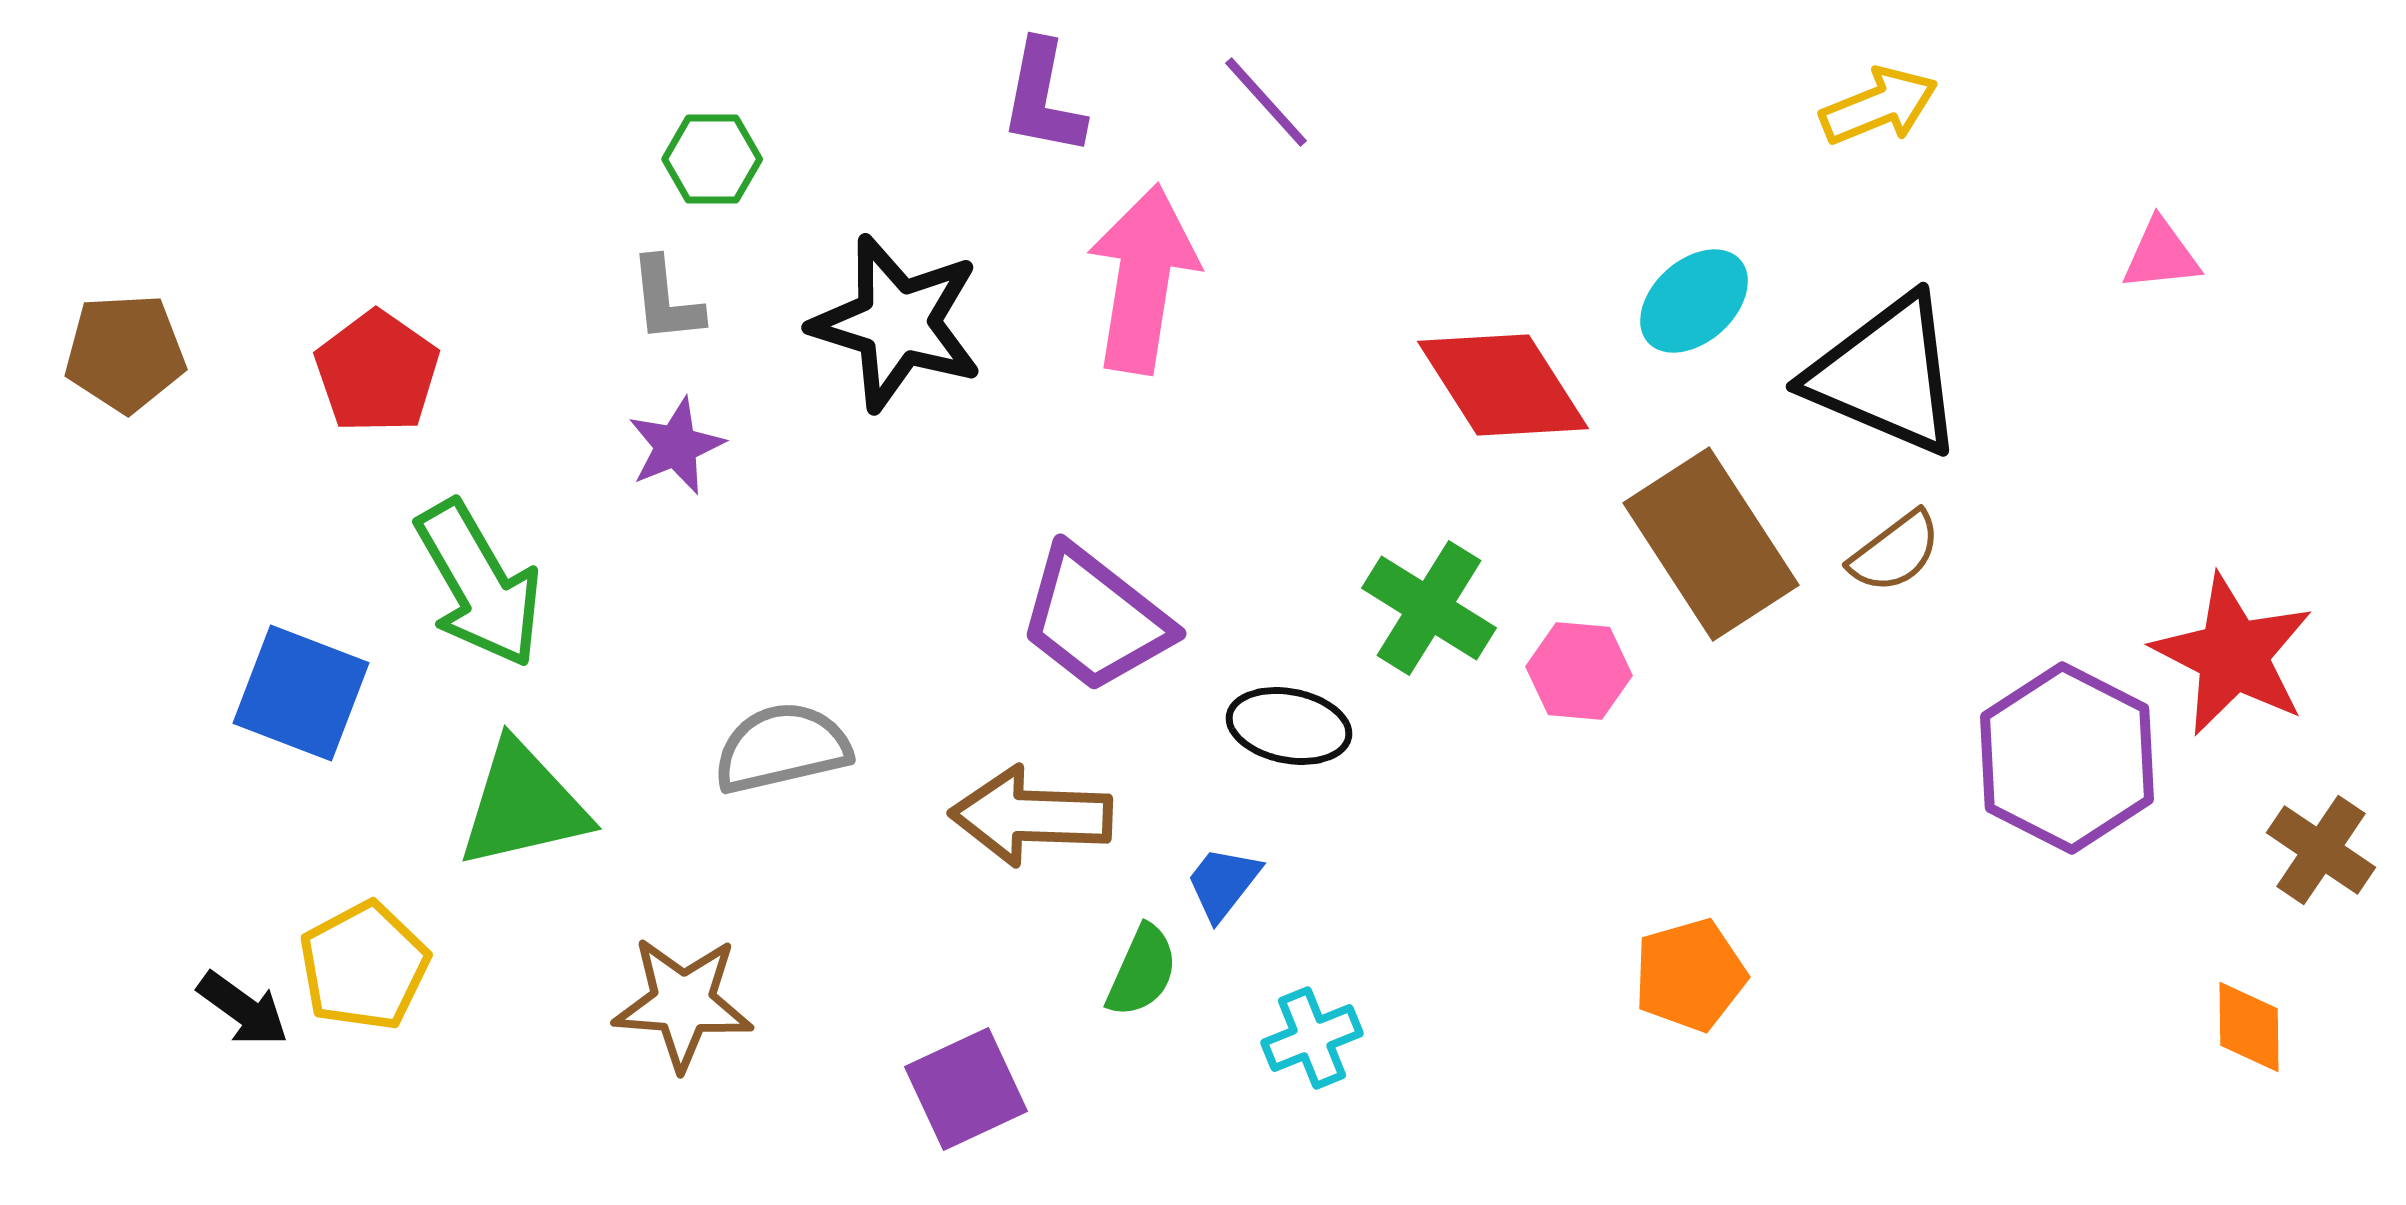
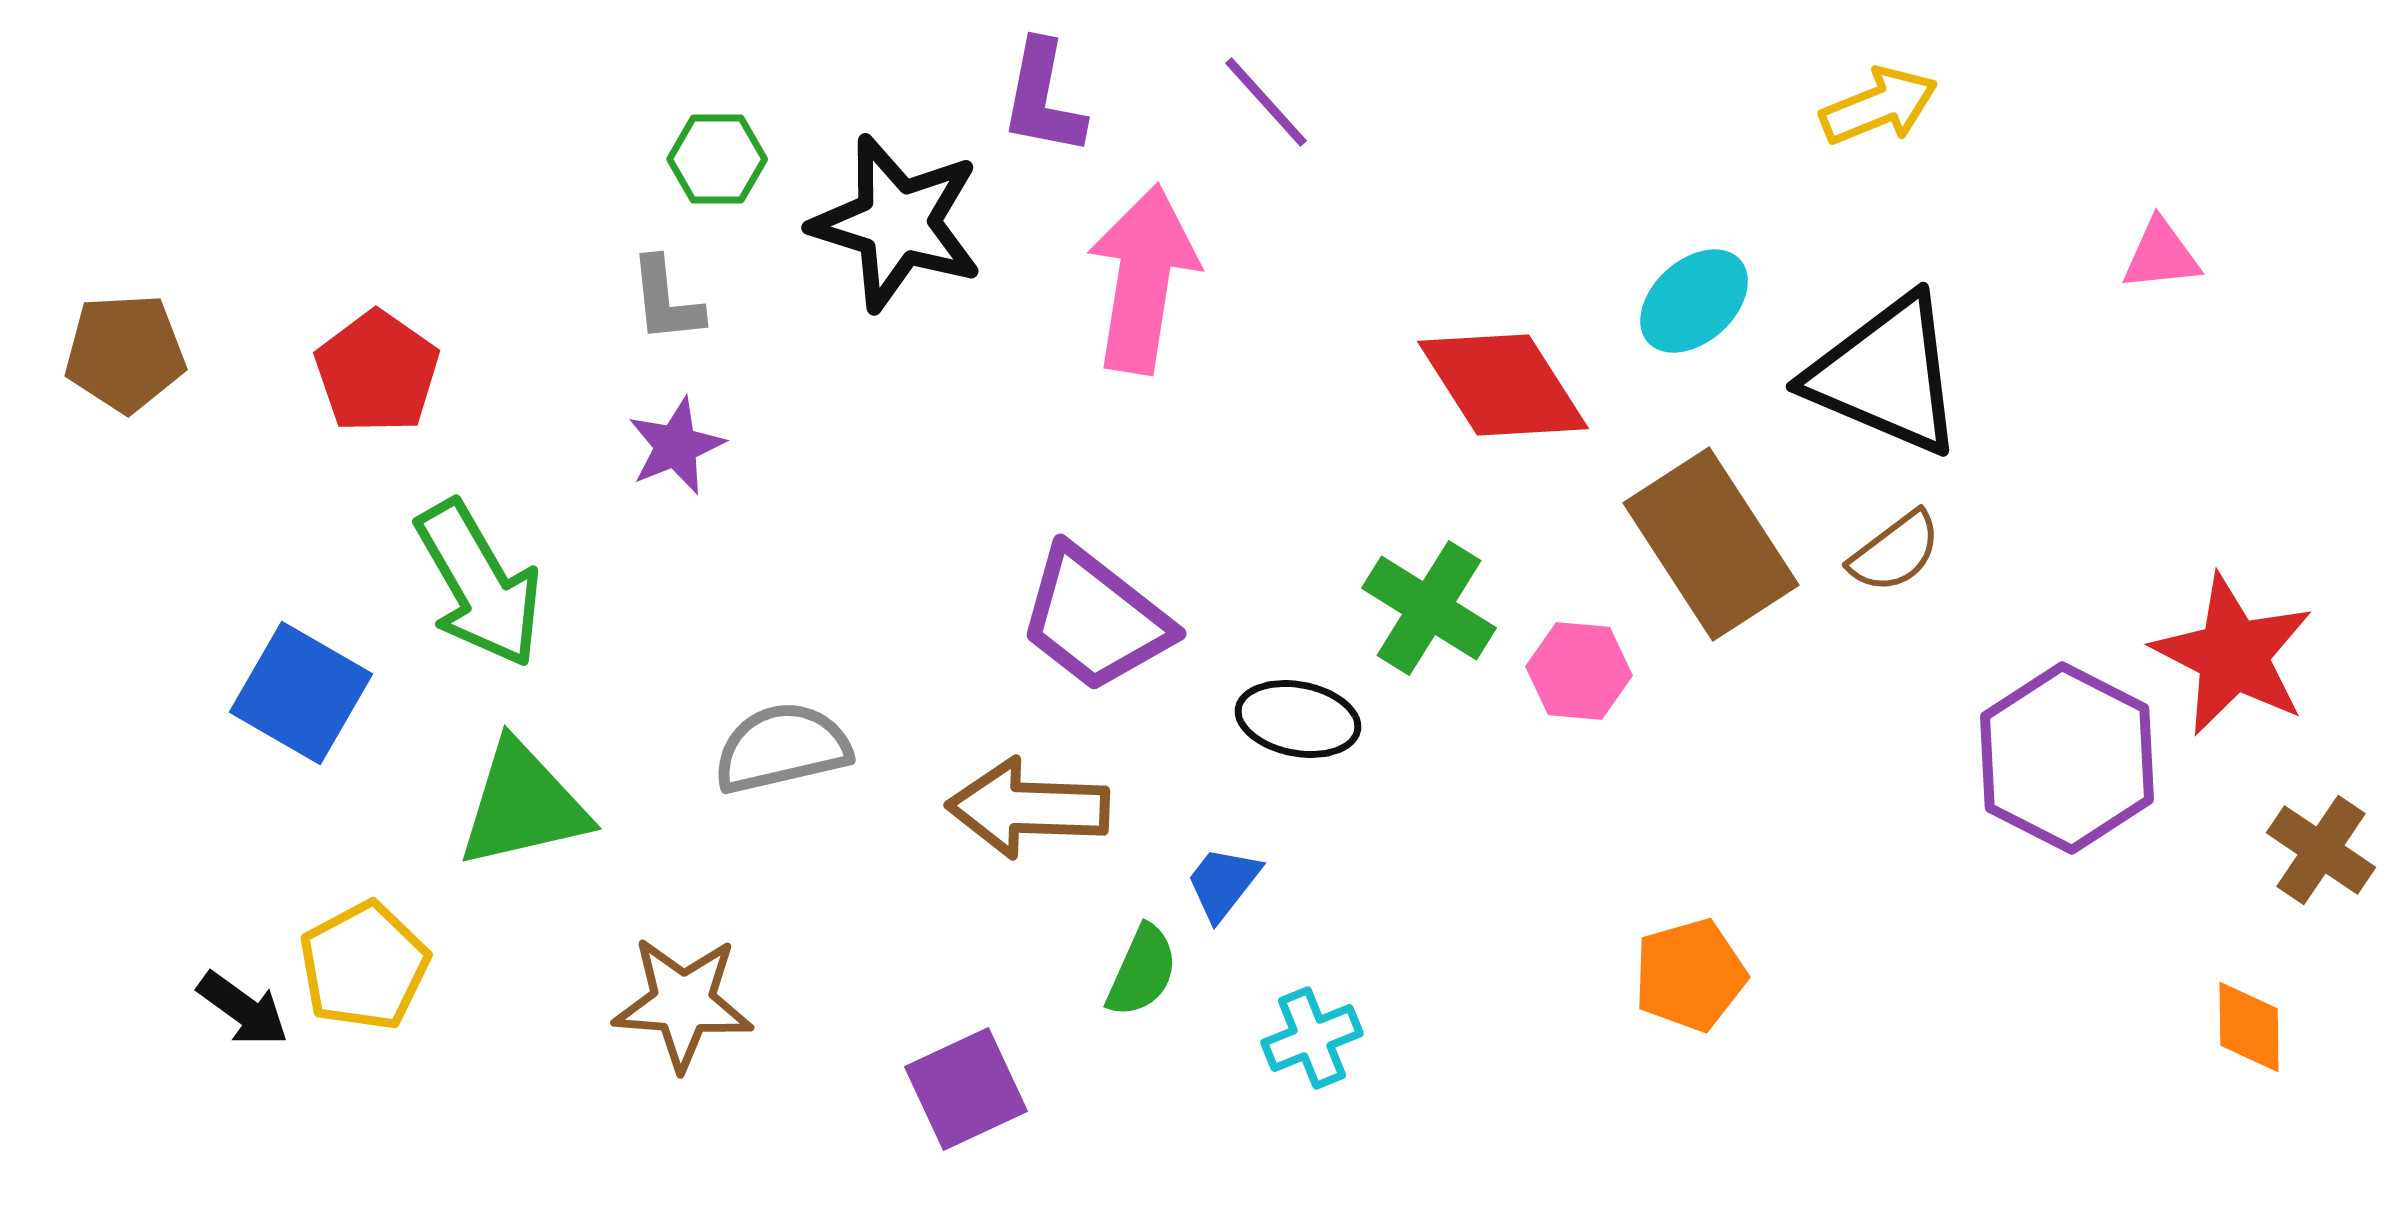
green hexagon: moved 5 px right
black star: moved 100 px up
blue square: rotated 9 degrees clockwise
black ellipse: moved 9 px right, 7 px up
brown arrow: moved 3 px left, 8 px up
